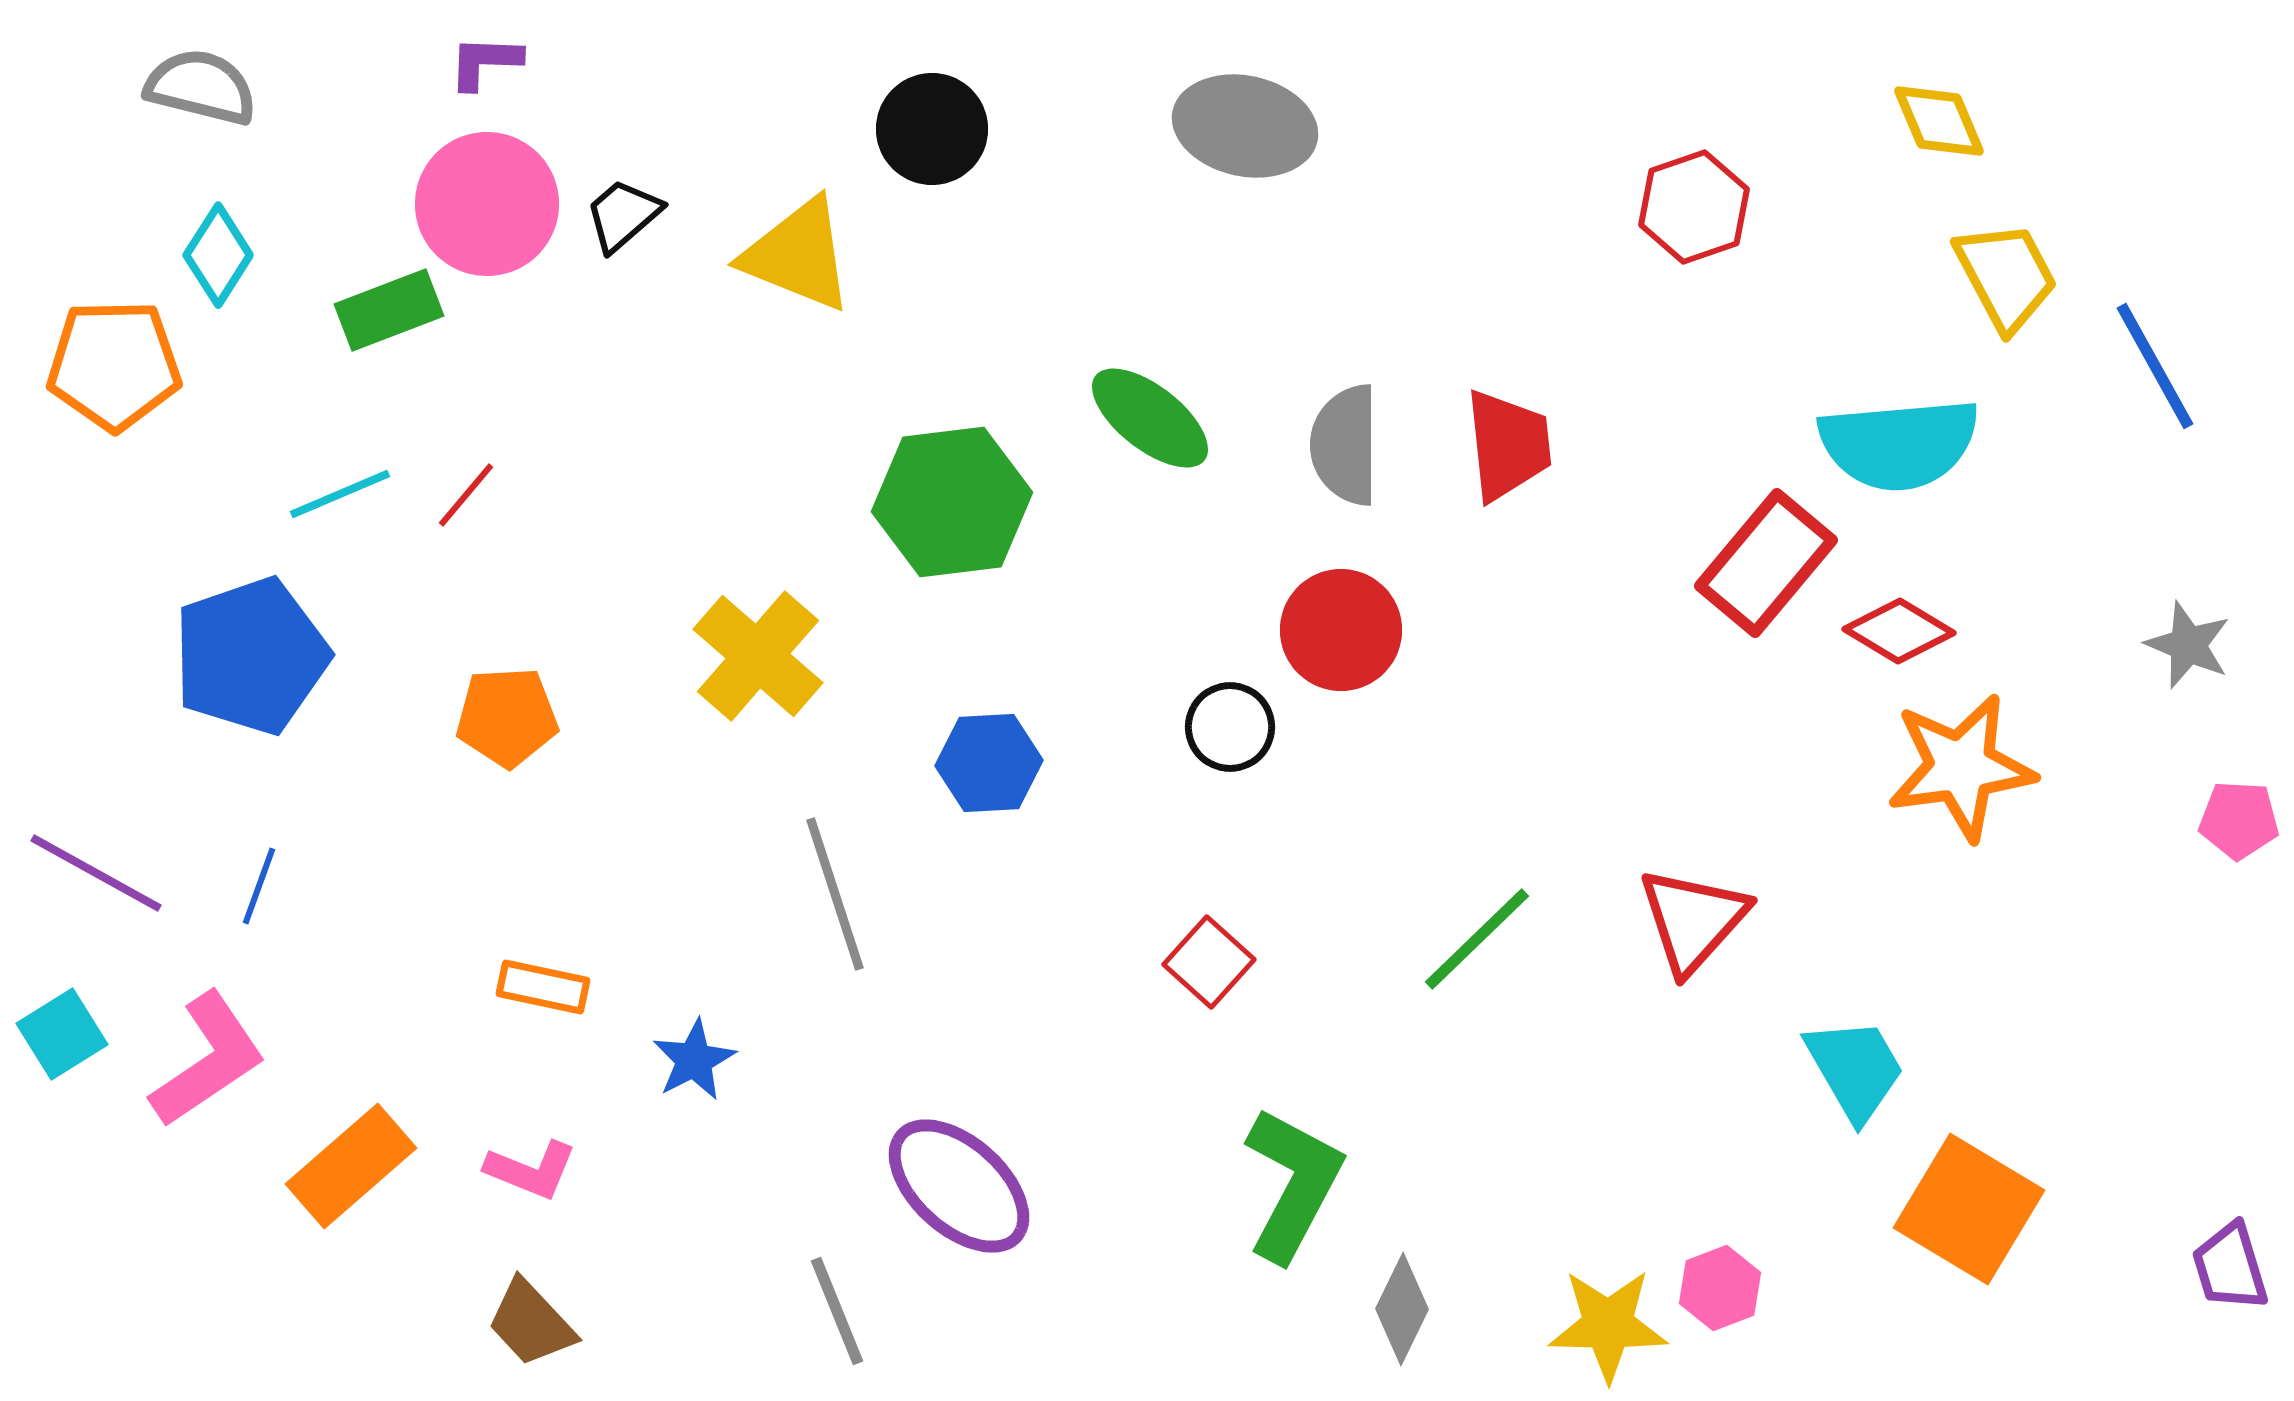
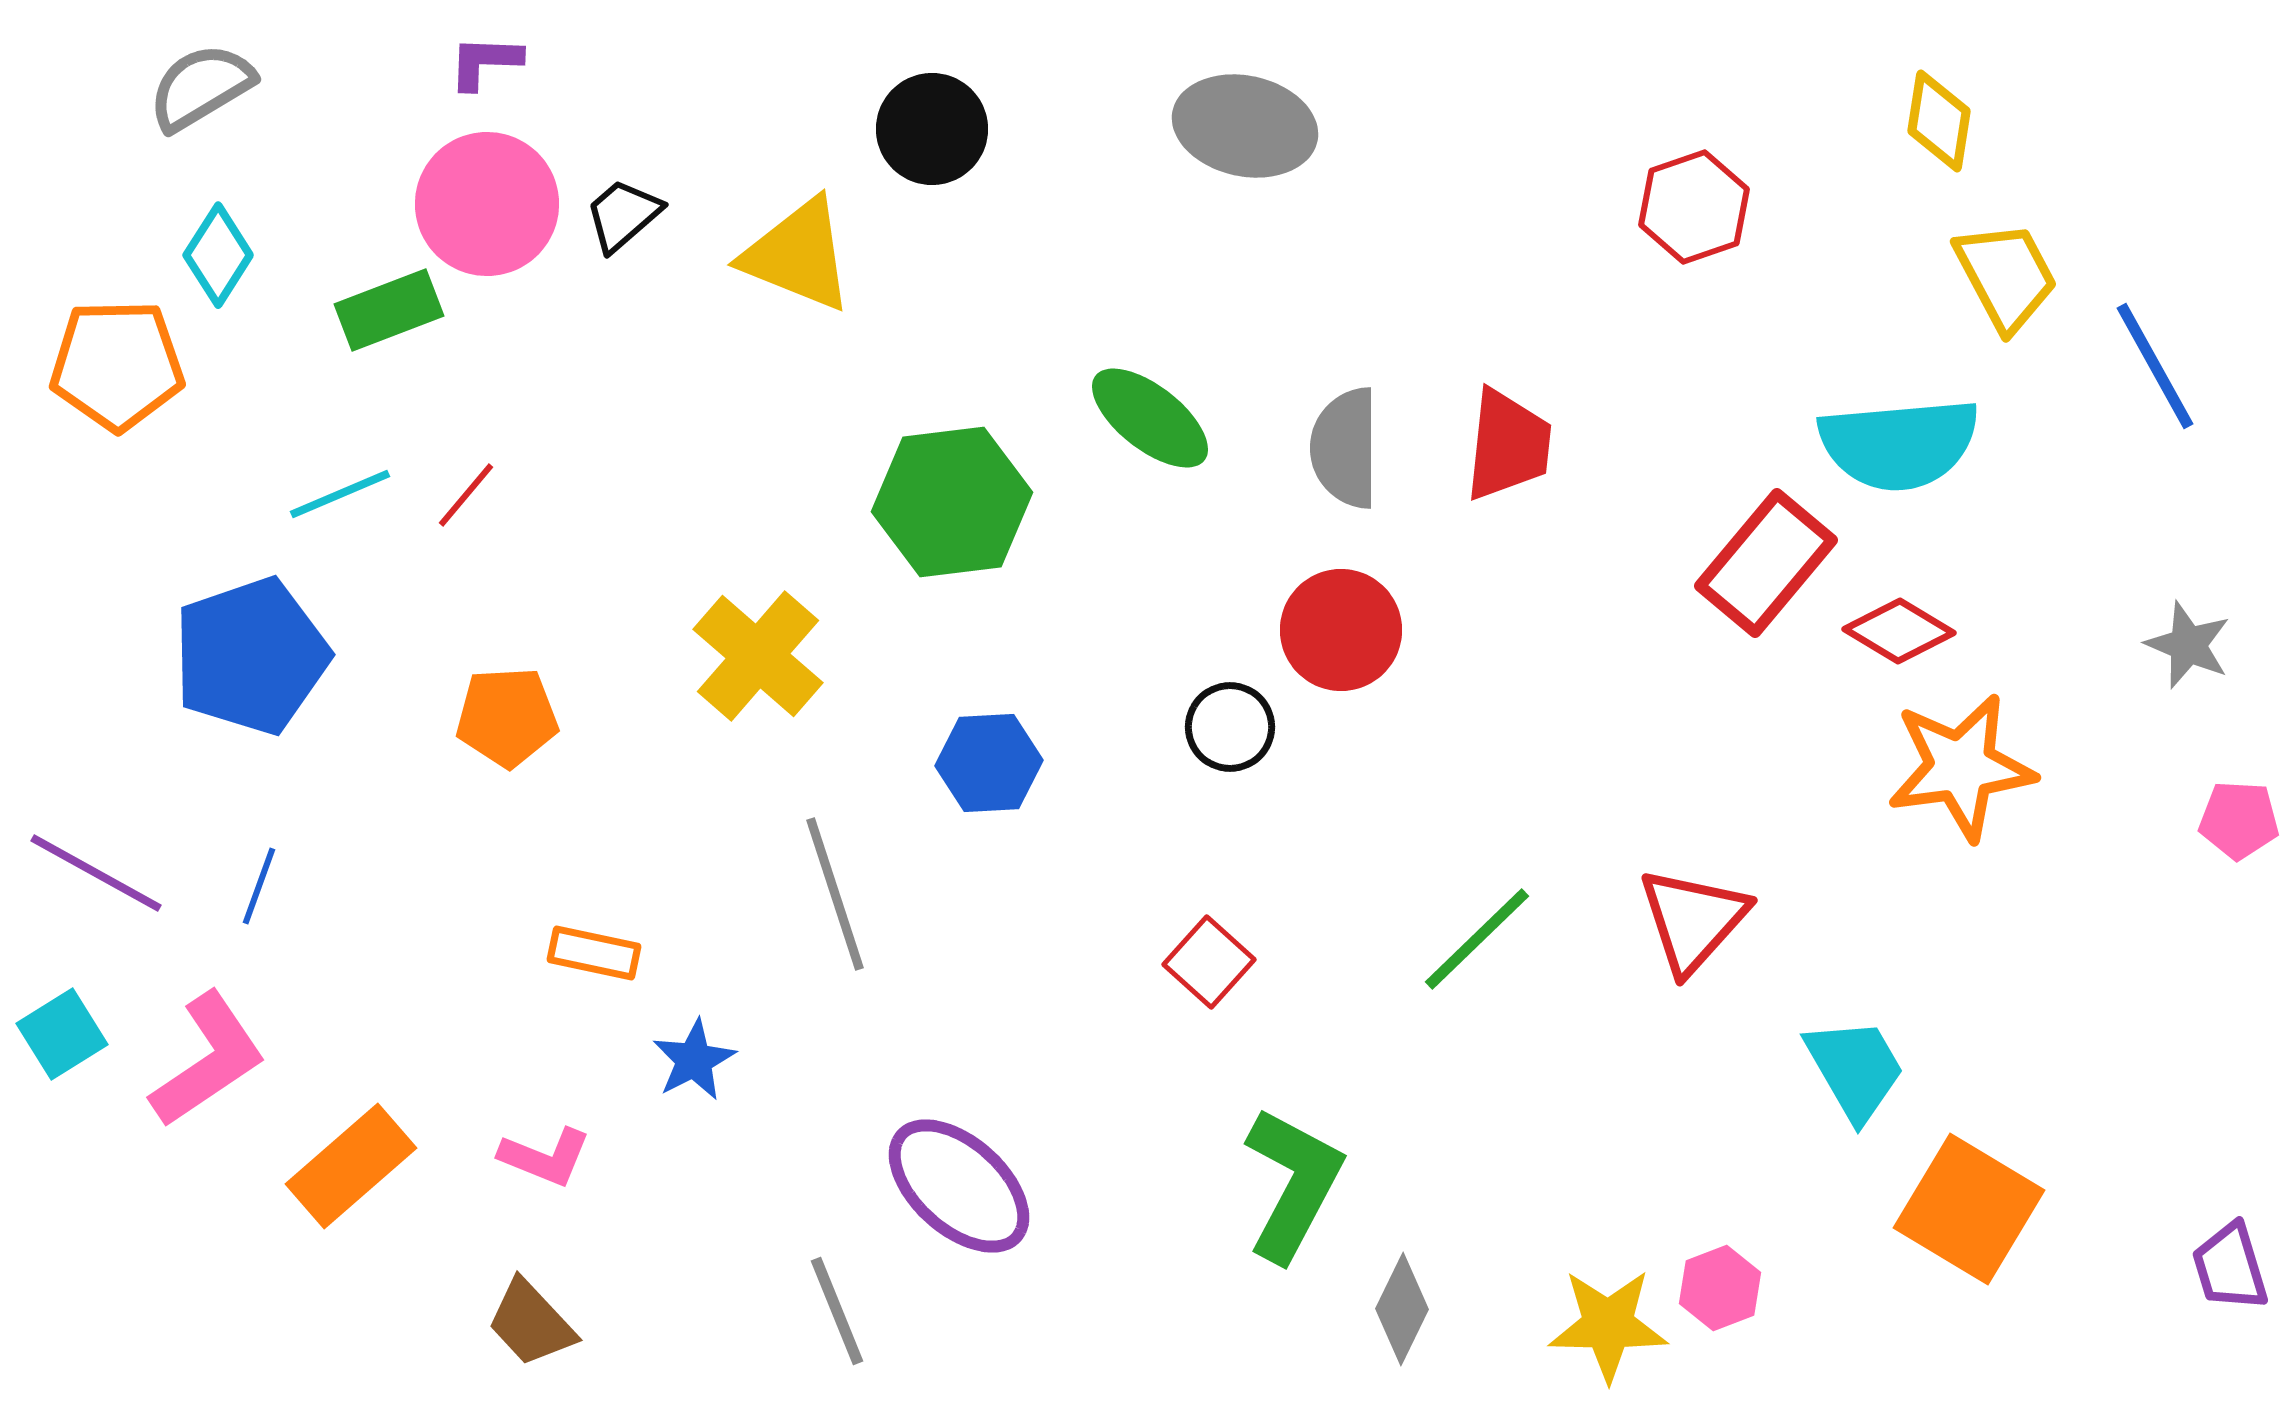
gray semicircle at (201, 87): rotated 45 degrees counterclockwise
yellow diamond at (1939, 121): rotated 32 degrees clockwise
orange pentagon at (114, 365): moved 3 px right
gray semicircle at (1345, 445): moved 3 px down
red trapezoid at (1508, 445): rotated 12 degrees clockwise
orange rectangle at (543, 987): moved 51 px right, 34 px up
pink L-shape at (531, 1170): moved 14 px right, 13 px up
